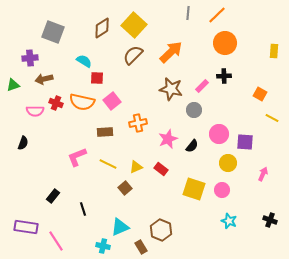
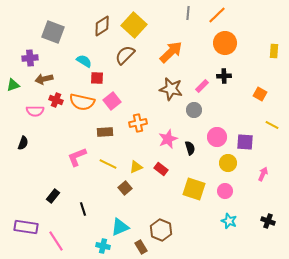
brown diamond at (102, 28): moved 2 px up
brown semicircle at (133, 55): moved 8 px left
red cross at (56, 103): moved 3 px up
yellow line at (272, 118): moved 7 px down
pink circle at (219, 134): moved 2 px left, 3 px down
black semicircle at (192, 146): moved 2 px left, 2 px down; rotated 56 degrees counterclockwise
pink circle at (222, 190): moved 3 px right, 1 px down
black cross at (270, 220): moved 2 px left, 1 px down
